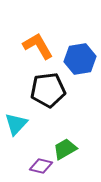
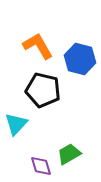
blue hexagon: rotated 24 degrees clockwise
black pentagon: moved 5 px left; rotated 20 degrees clockwise
green trapezoid: moved 4 px right, 5 px down
purple diamond: rotated 60 degrees clockwise
